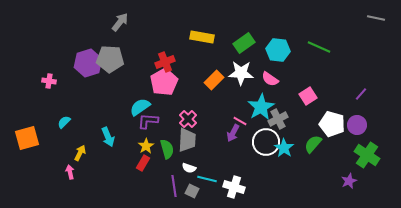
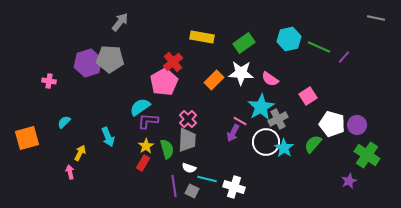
cyan hexagon at (278, 50): moved 11 px right, 11 px up; rotated 20 degrees counterclockwise
red cross at (165, 62): moved 8 px right; rotated 18 degrees counterclockwise
purple line at (361, 94): moved 17 px left, 37 px up
